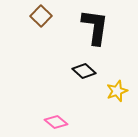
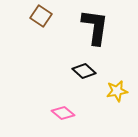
brown square: rotated 10 degrees counterclockwise
yellow star: rotated 10 degrees clockwise
pink diamond: moved 7 px right, 9 px up
